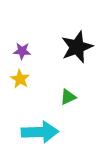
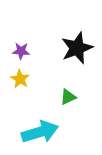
black star: moved 1 px down
purple star: moved 1 px left
cyan arrow: rotated 15 degrees counterclockwise
